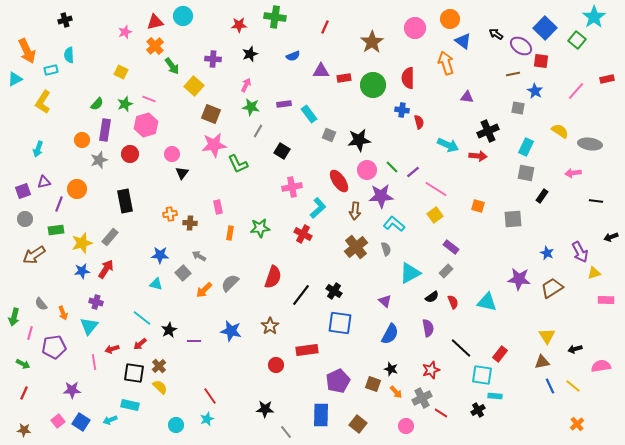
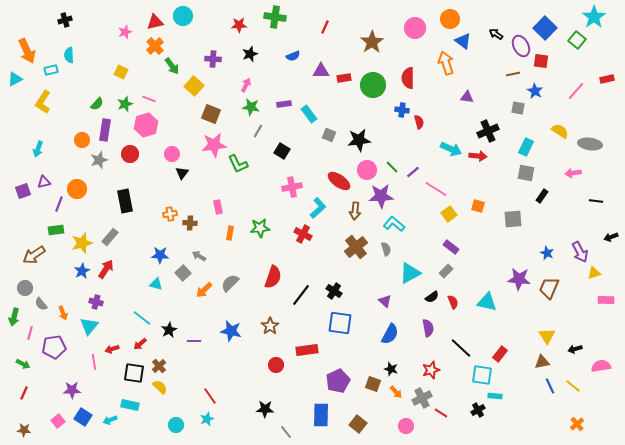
purple ellipse at (521, 46): rotated 30 degrees clockwise
cyan arrow at (448, 145): moved 3 px right, 4 px down
red ellipse at (339, 181): rotated 20 degrees counterclockwise
yellow square at (435, 215): moved 14 px right, 1 px up
gray circle at (25, 219): moved 69 px down
blue star at (82, 271): rotated 21 degrees counterclockwise
brown trapezoid at (552, 288): moved 3 px left; rotated 35 degrees counterclockwise
blue square at (81, 422): moved 2 px right, 5 px up
